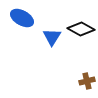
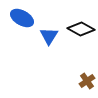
blue triangle: moved 3 px left, 1 px up
brown cross: rotated 21 degrees counterclockwise
